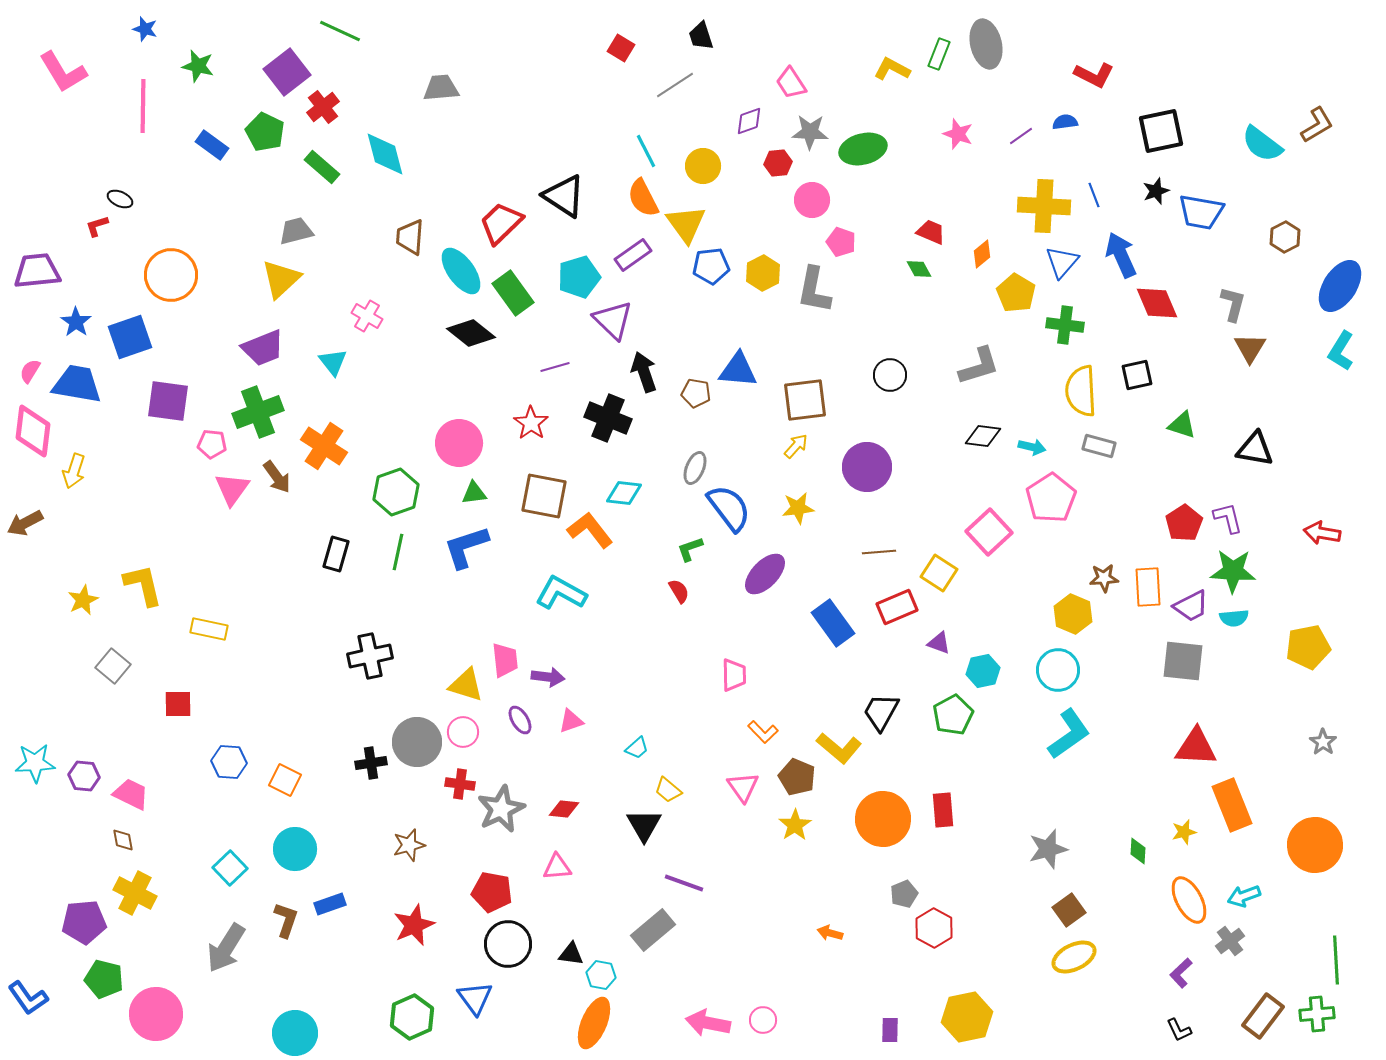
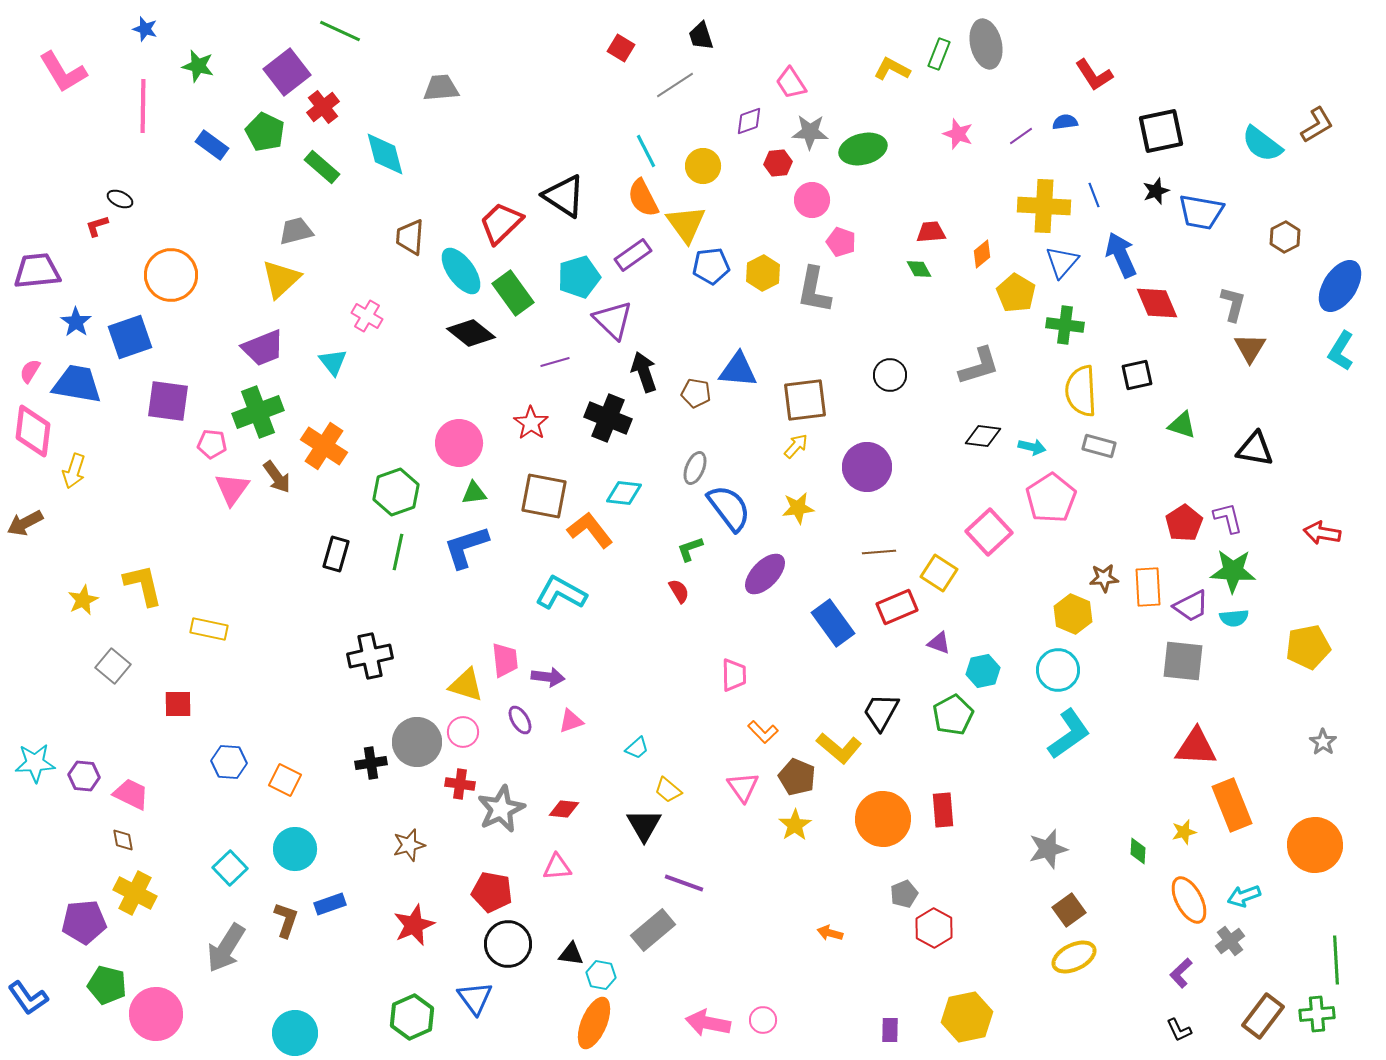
red L-shape at (1094, 75): rotated 30 degrees clockwise
red trapezoid at (931, 232): rotated 28 degrees counterclockwise
purple line at (555, 367): moved 5 px up
green pentagon at (104, 979): moved 3 px right, 6 px down
